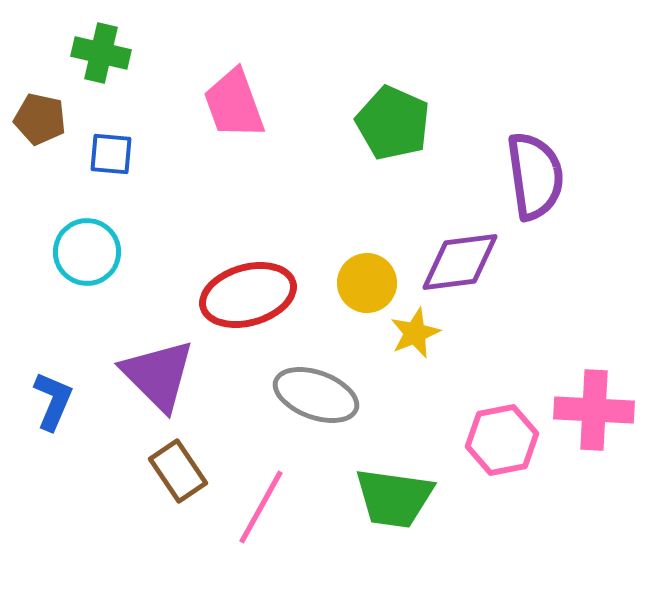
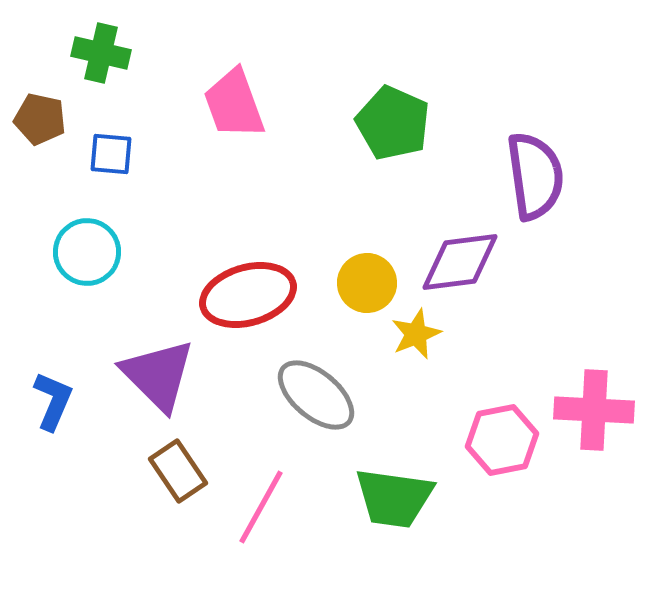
yellow star: moved 1 px right, 1 px down
gray ellipse: rotated 20 degrees clockwise
